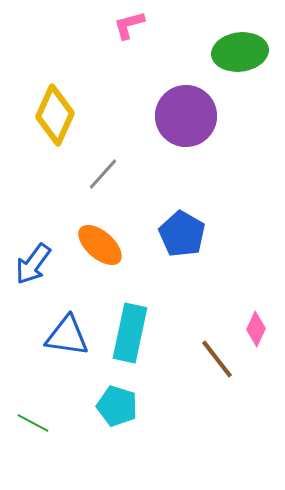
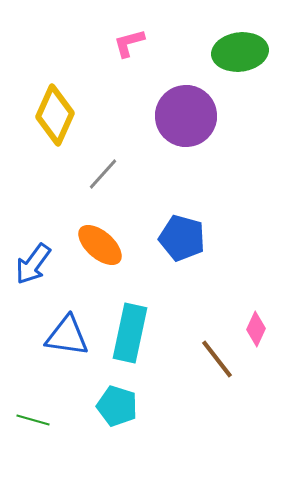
pink L-shape: moved 18 px down
blue pentagon: moved 4 px down; rotated 15 degrees counterclockwise
green line: moved 3 px up; rotated 12 degrees counterclockwise
